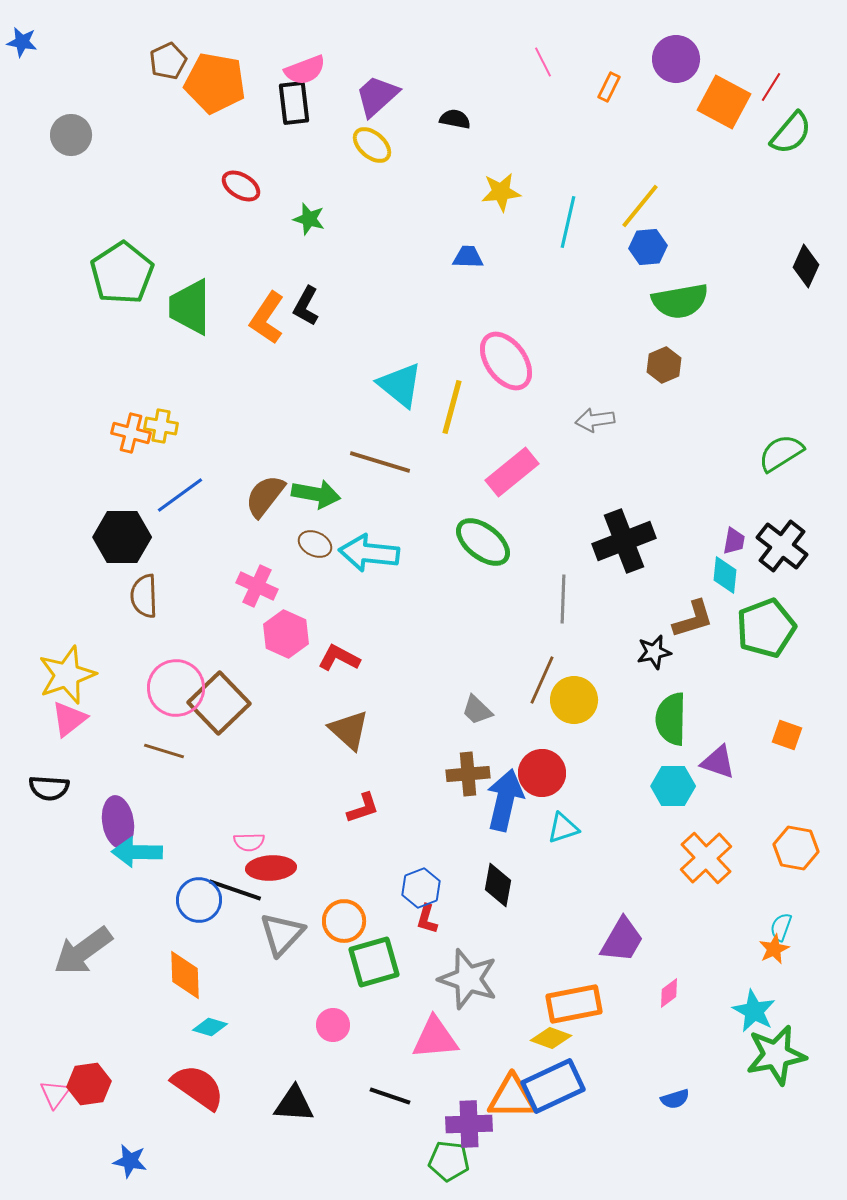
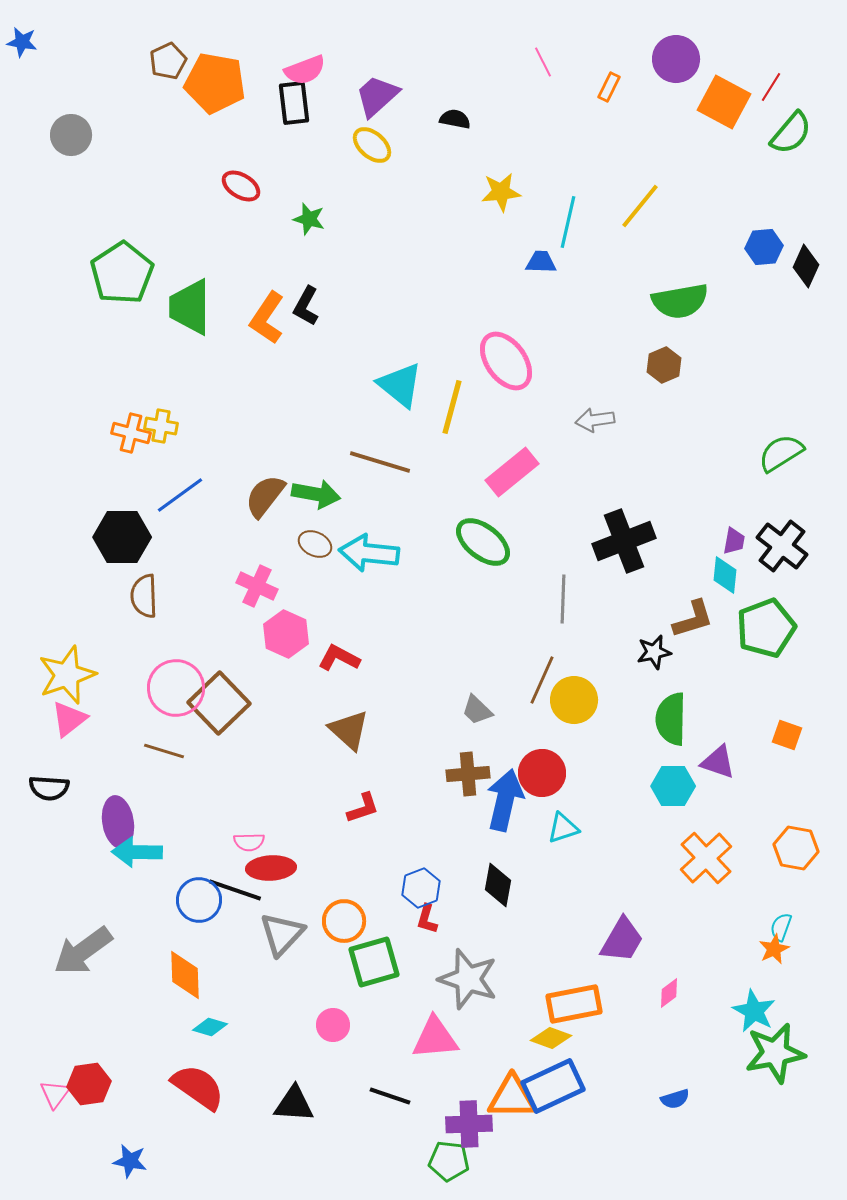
blue hexagon at (648, 247): moved 116 px right
blue trapezoid at (468, 257): moved 73 px right, 5 px down
green star at (776, 1055): moved 1 px left, 2 px up
